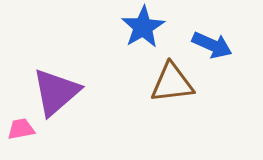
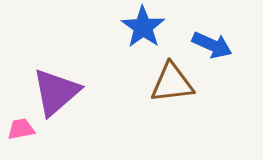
blue star: rotated 6 degrees counterclockwise
